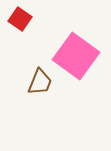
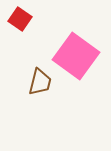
brown trapezoid: rotated 8 degrees counterclockwise
